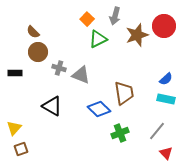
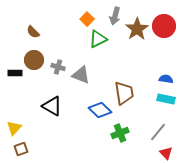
brown star: moved 6 px up; rotated 15 degrees counterclockwise
brown circle: moved 4 px left, 8 px down
gray cross: moved 1 px left, 1 px up
blue semicircle: rotated 128 degrees counterclockwise
blue diamond: moved 1 px right, 1 px down
gray line: moved 1 px right, 1 px down
